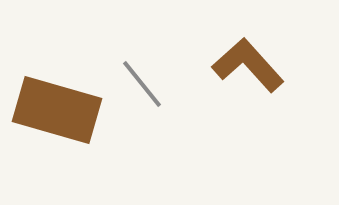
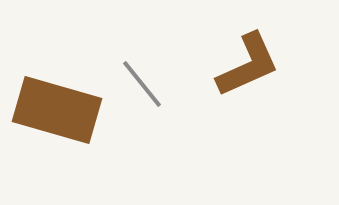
brown L-shape: rotated 108 degrees clockwise
